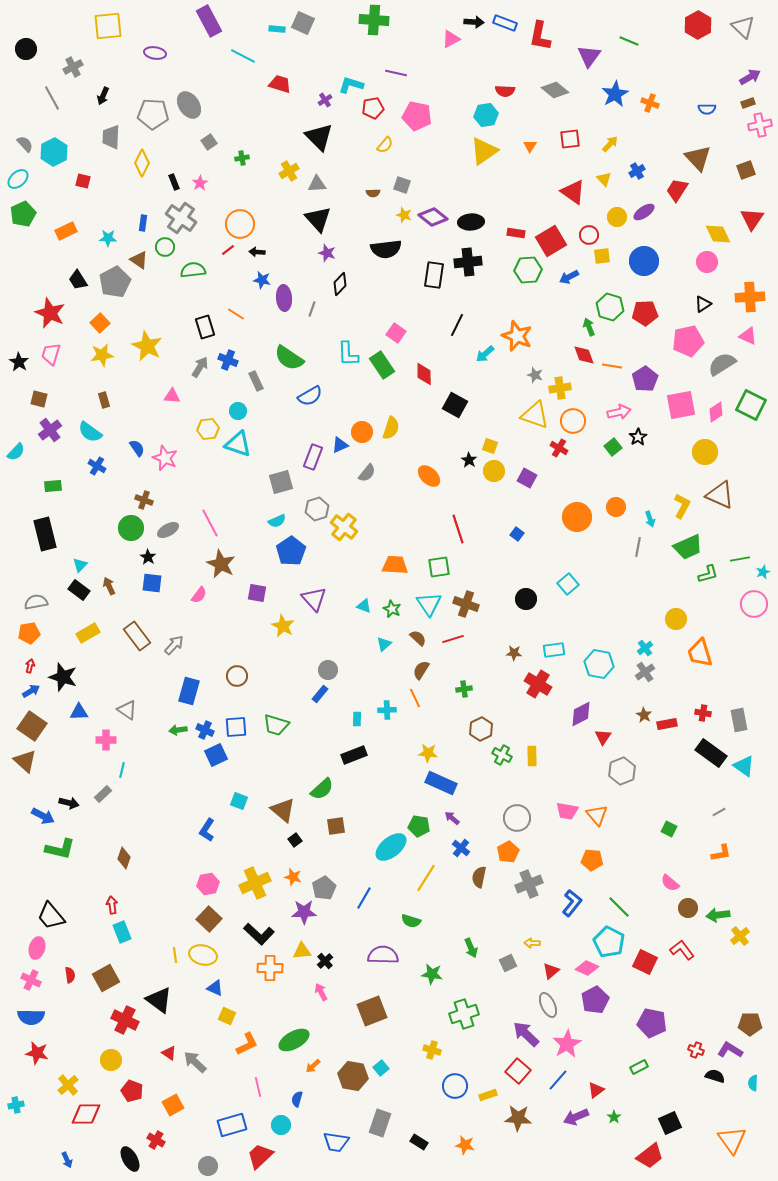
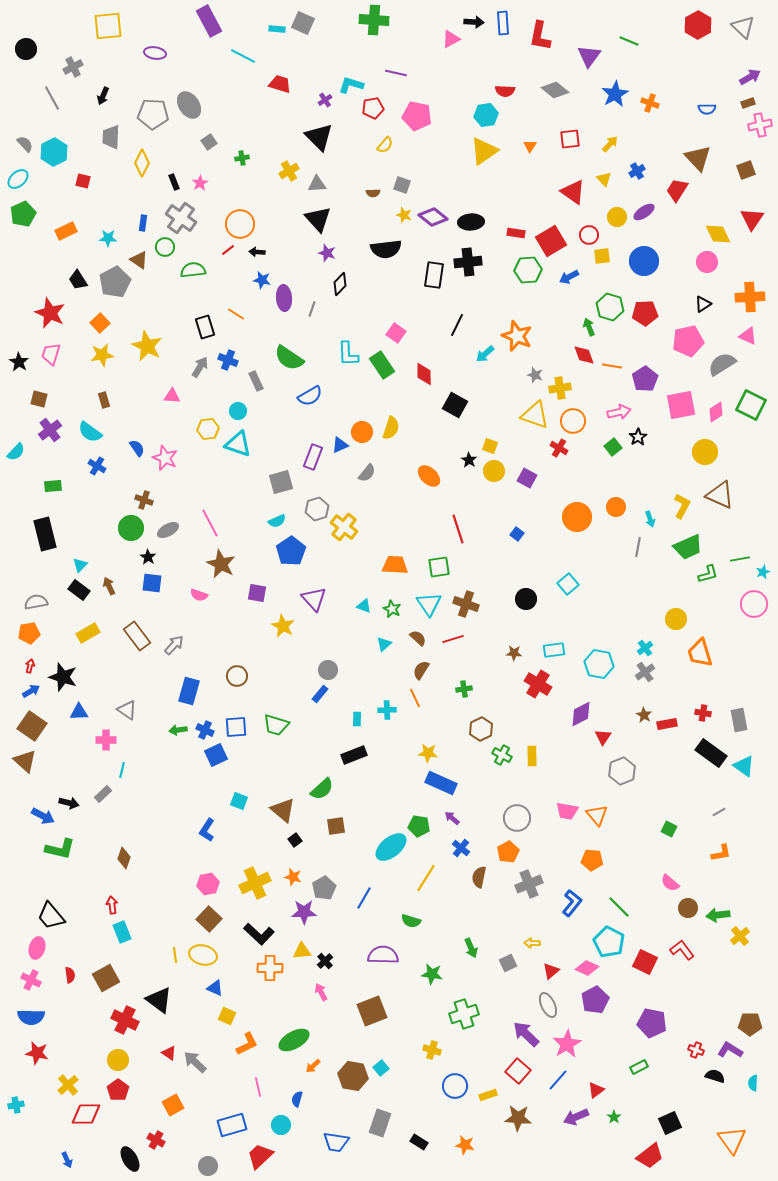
blue rectangle at (505, 23): moved 2 px left; rotated 65 degrees clockwise
pink semicircle at (199, 595): rotated 72 degrees clockwise
yellow circle at (111, 1060): moved 7 px right
red pentagon at (132, 1091): moved 14 px left, 1 px up; rotated 15 degrees clockwise
